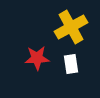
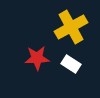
white rectangle: rotated 48 degrees counterclockwise
